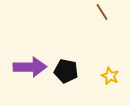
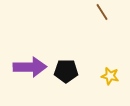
black pentagon: rotated 10 degrees counterclockwise
yellow star: rotated 12 degrees counterclockwise
